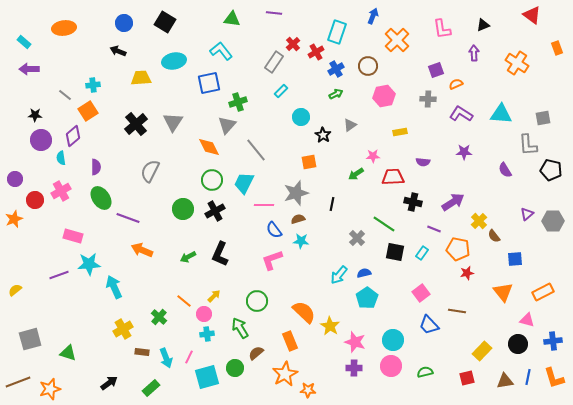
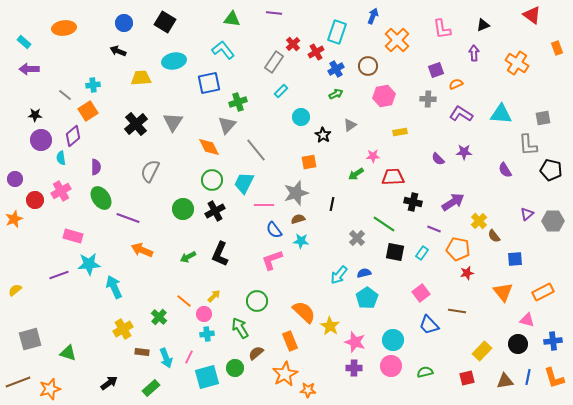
cyan L-shape at (221, 51): moved 2 px right, 1 px up
purple semicircle at (423, 162): moved 15 px right, 3 px up; rotated 40 degrees clockwise
